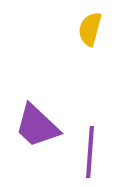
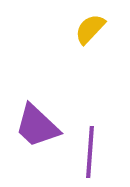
yellow semicircle: rotated 28 degrees clockwise
